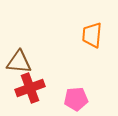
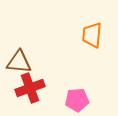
pink pentagon: moved 1 px right, 1 px down
